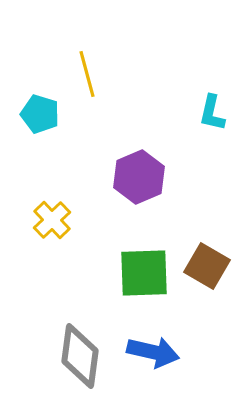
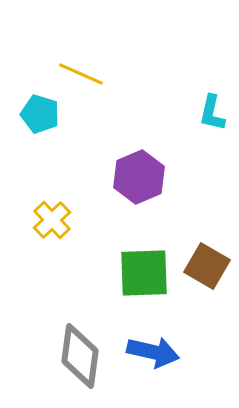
yellow line: moved 6 px left; rotated 51 degrees counterclockwise
